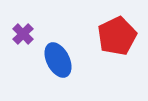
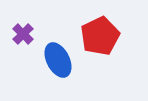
red pentagon: moved 17 px left
